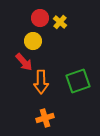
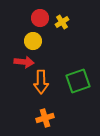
yellow cross: moved 2 px right; rotated 16 degrees clockwise
red arrow: rotated 42 degrees counterclockwise
